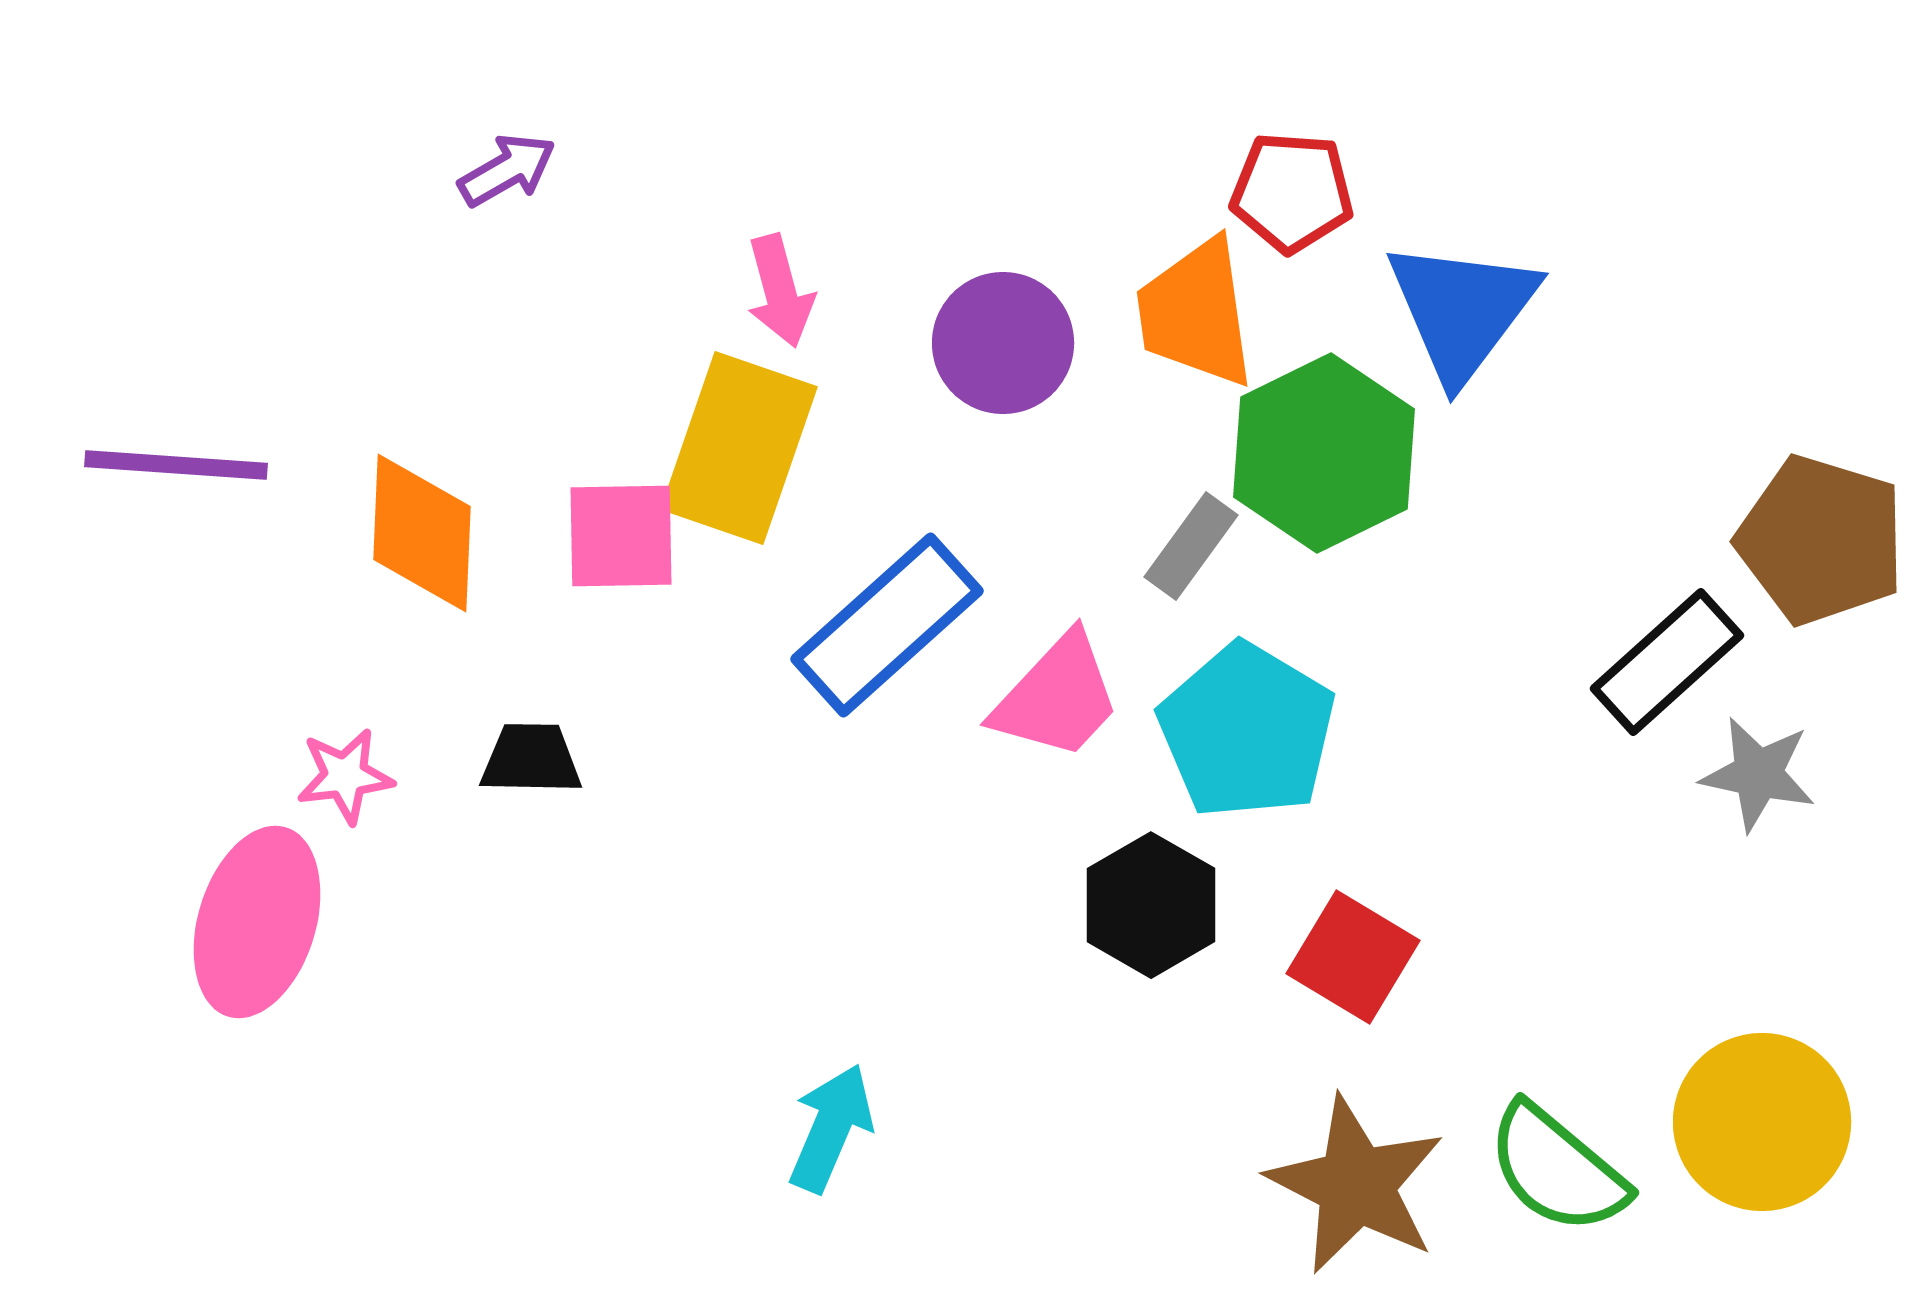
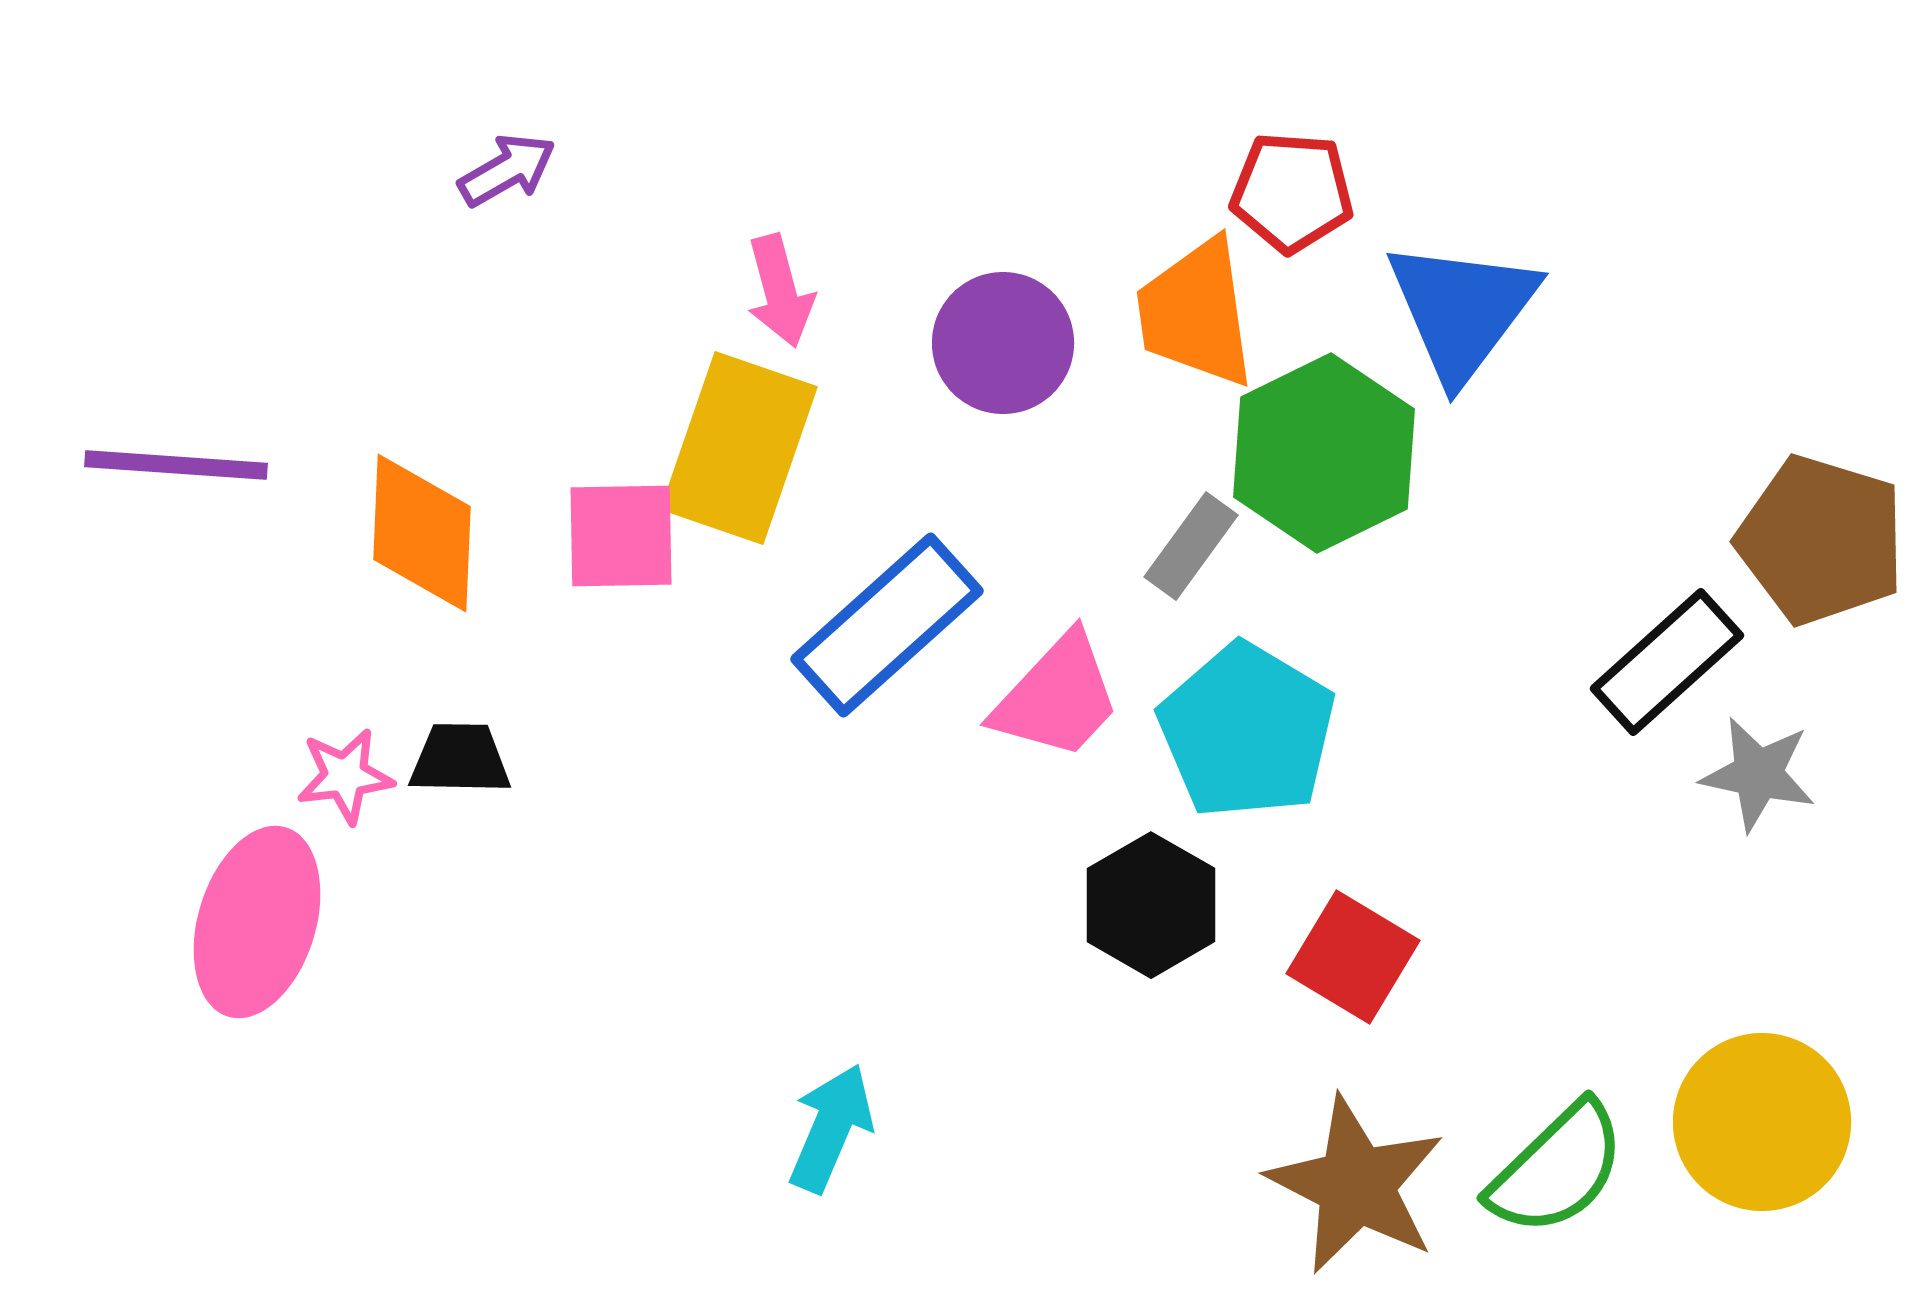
black trapezoid: moved 71 px left
green semicircle: rotated 84 degrees counterclockwise
